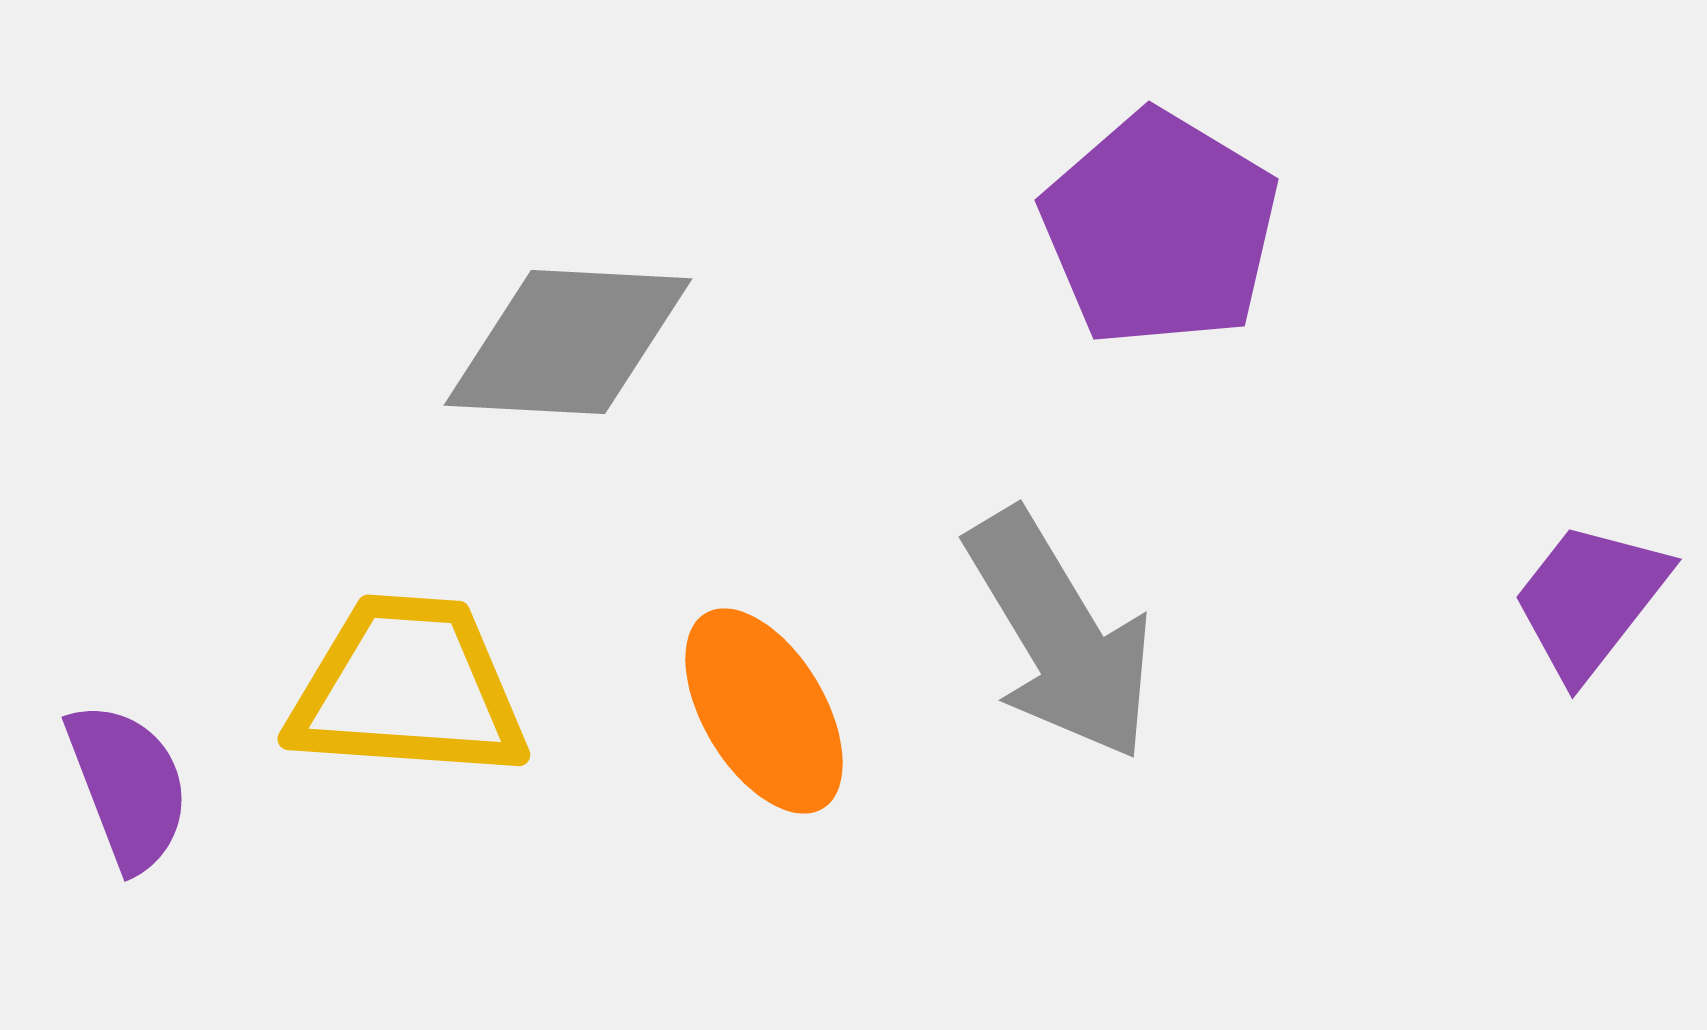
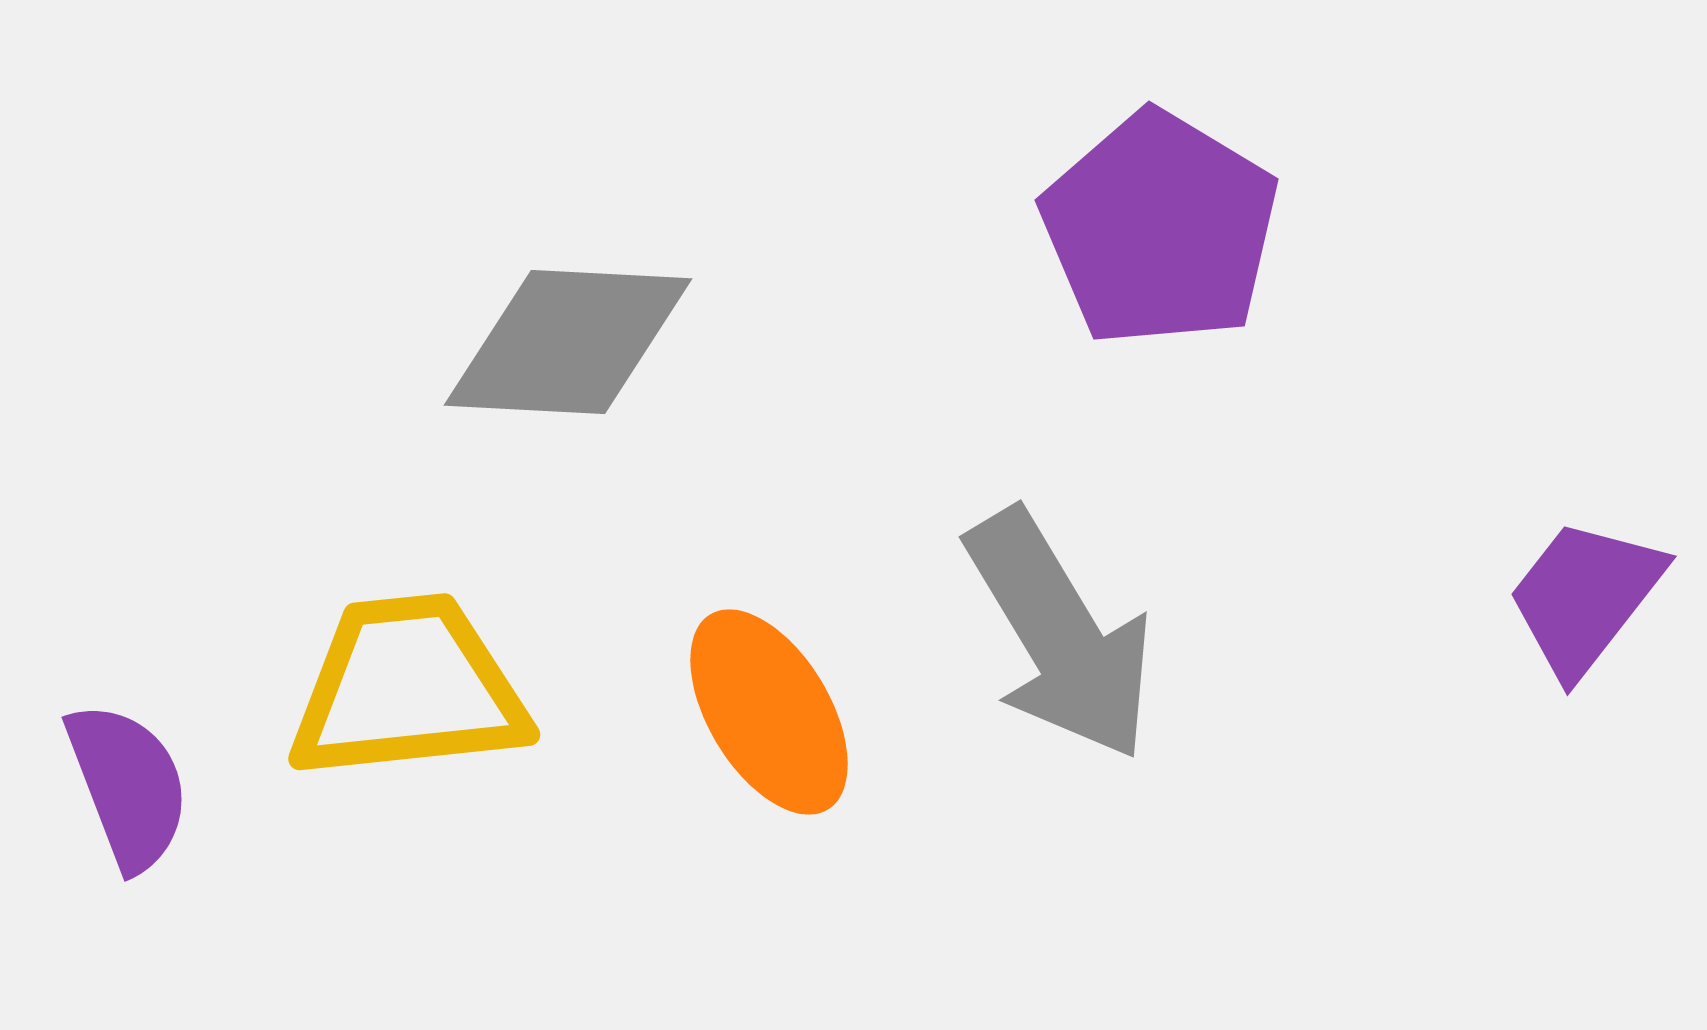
purple trapezoid: moved 5 px left, 3 px up
yellow trapezoid: rotated 10 degrees counterclockwise
orange ellipse: moved 5 px right, 1 px down
